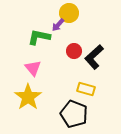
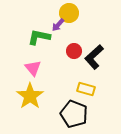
yellow star: moved 2 px right, 1 px up
